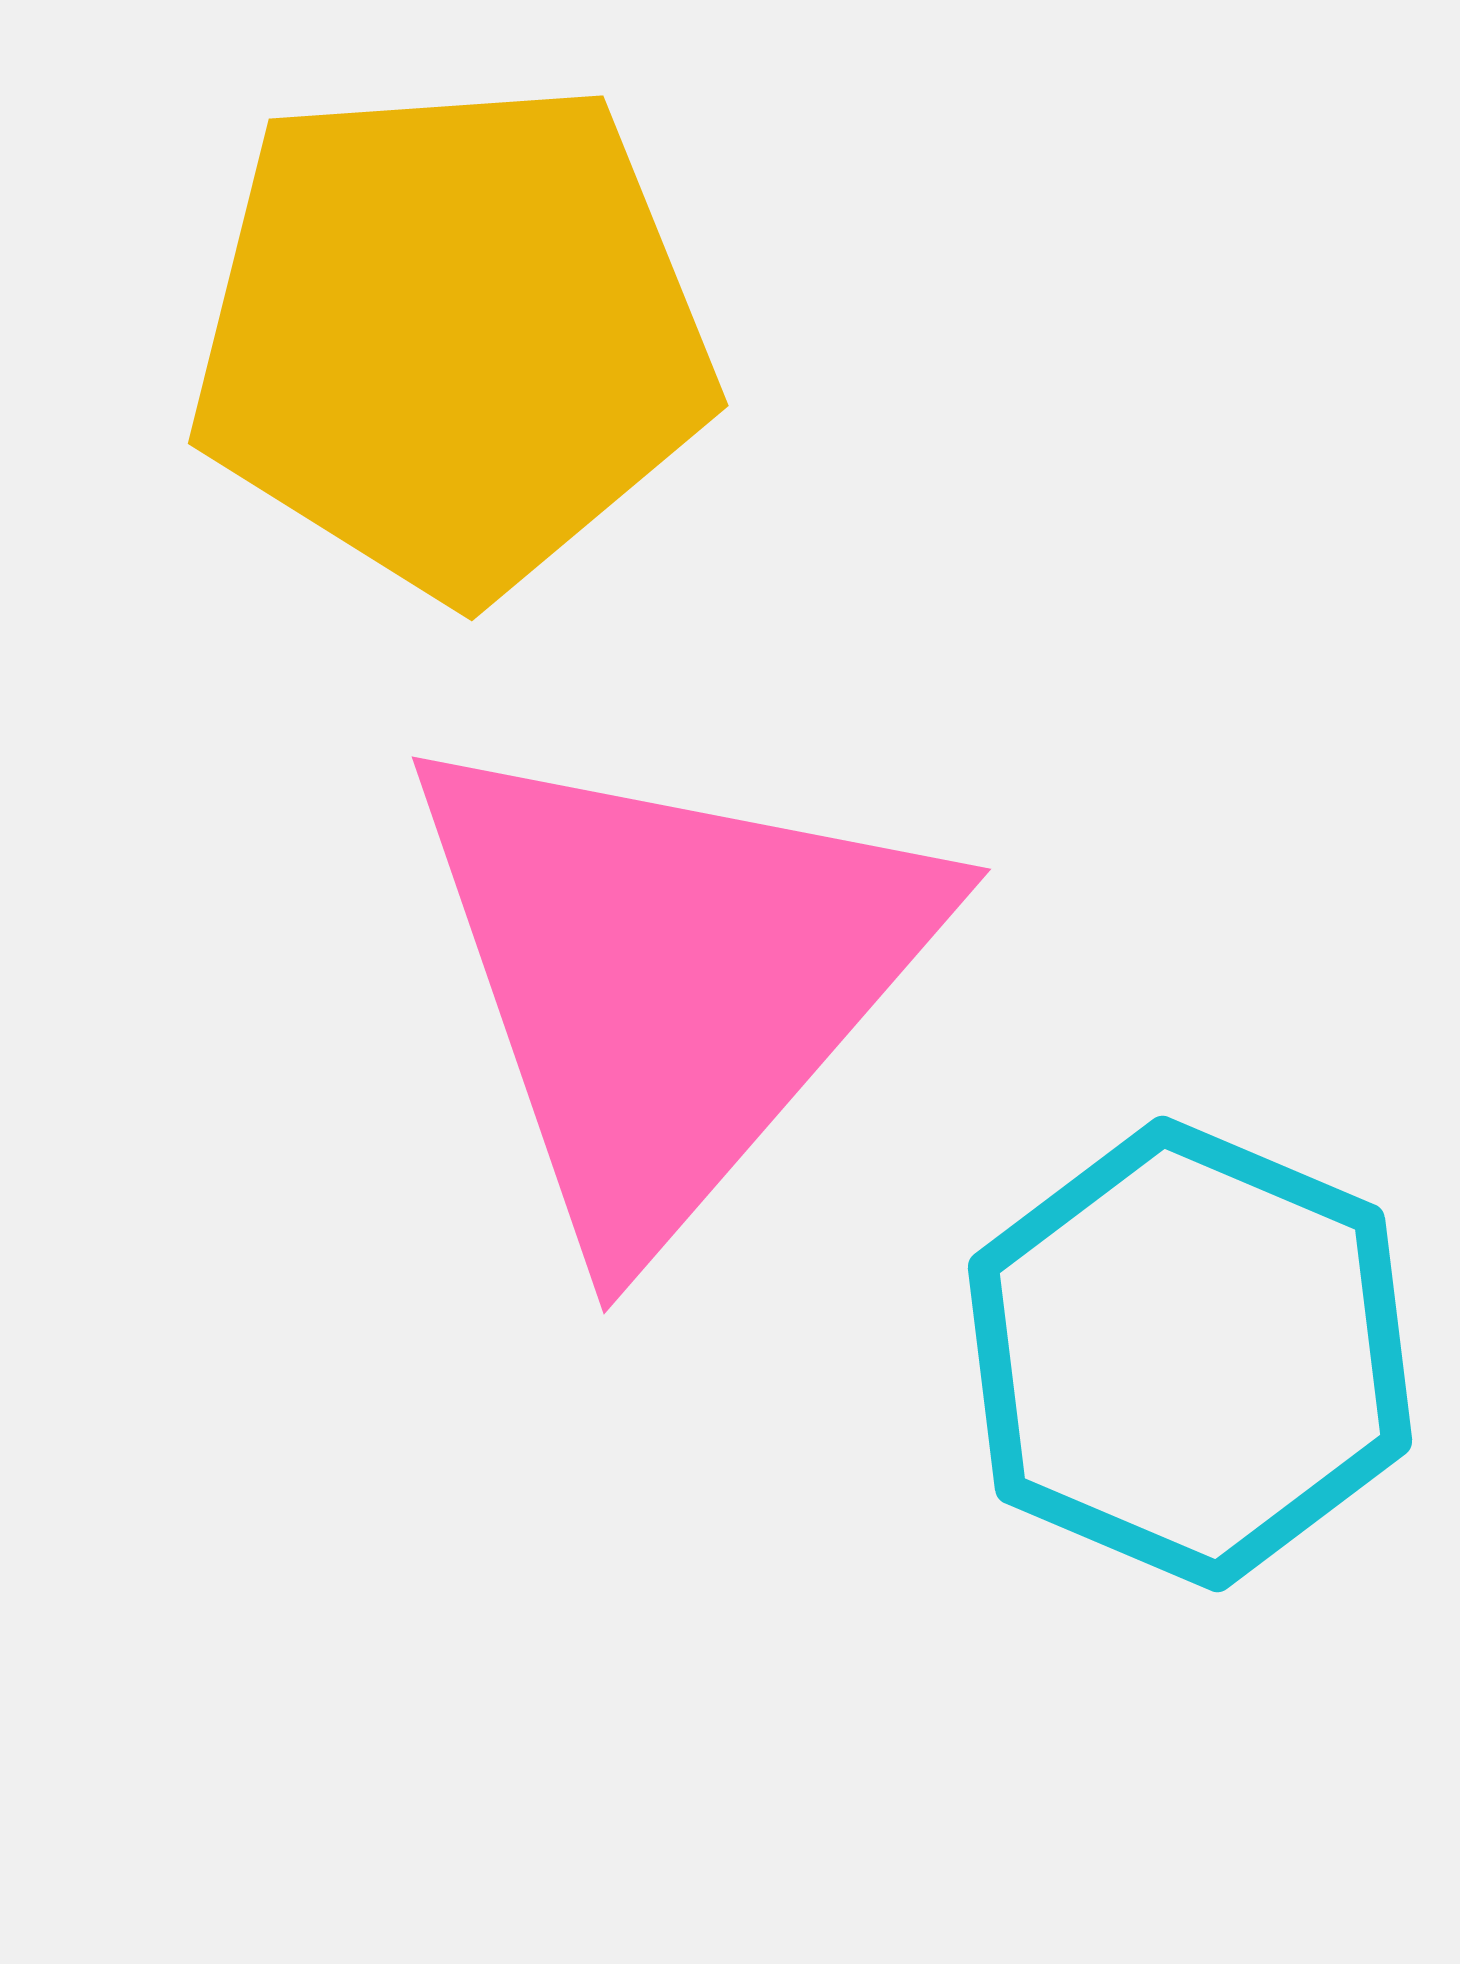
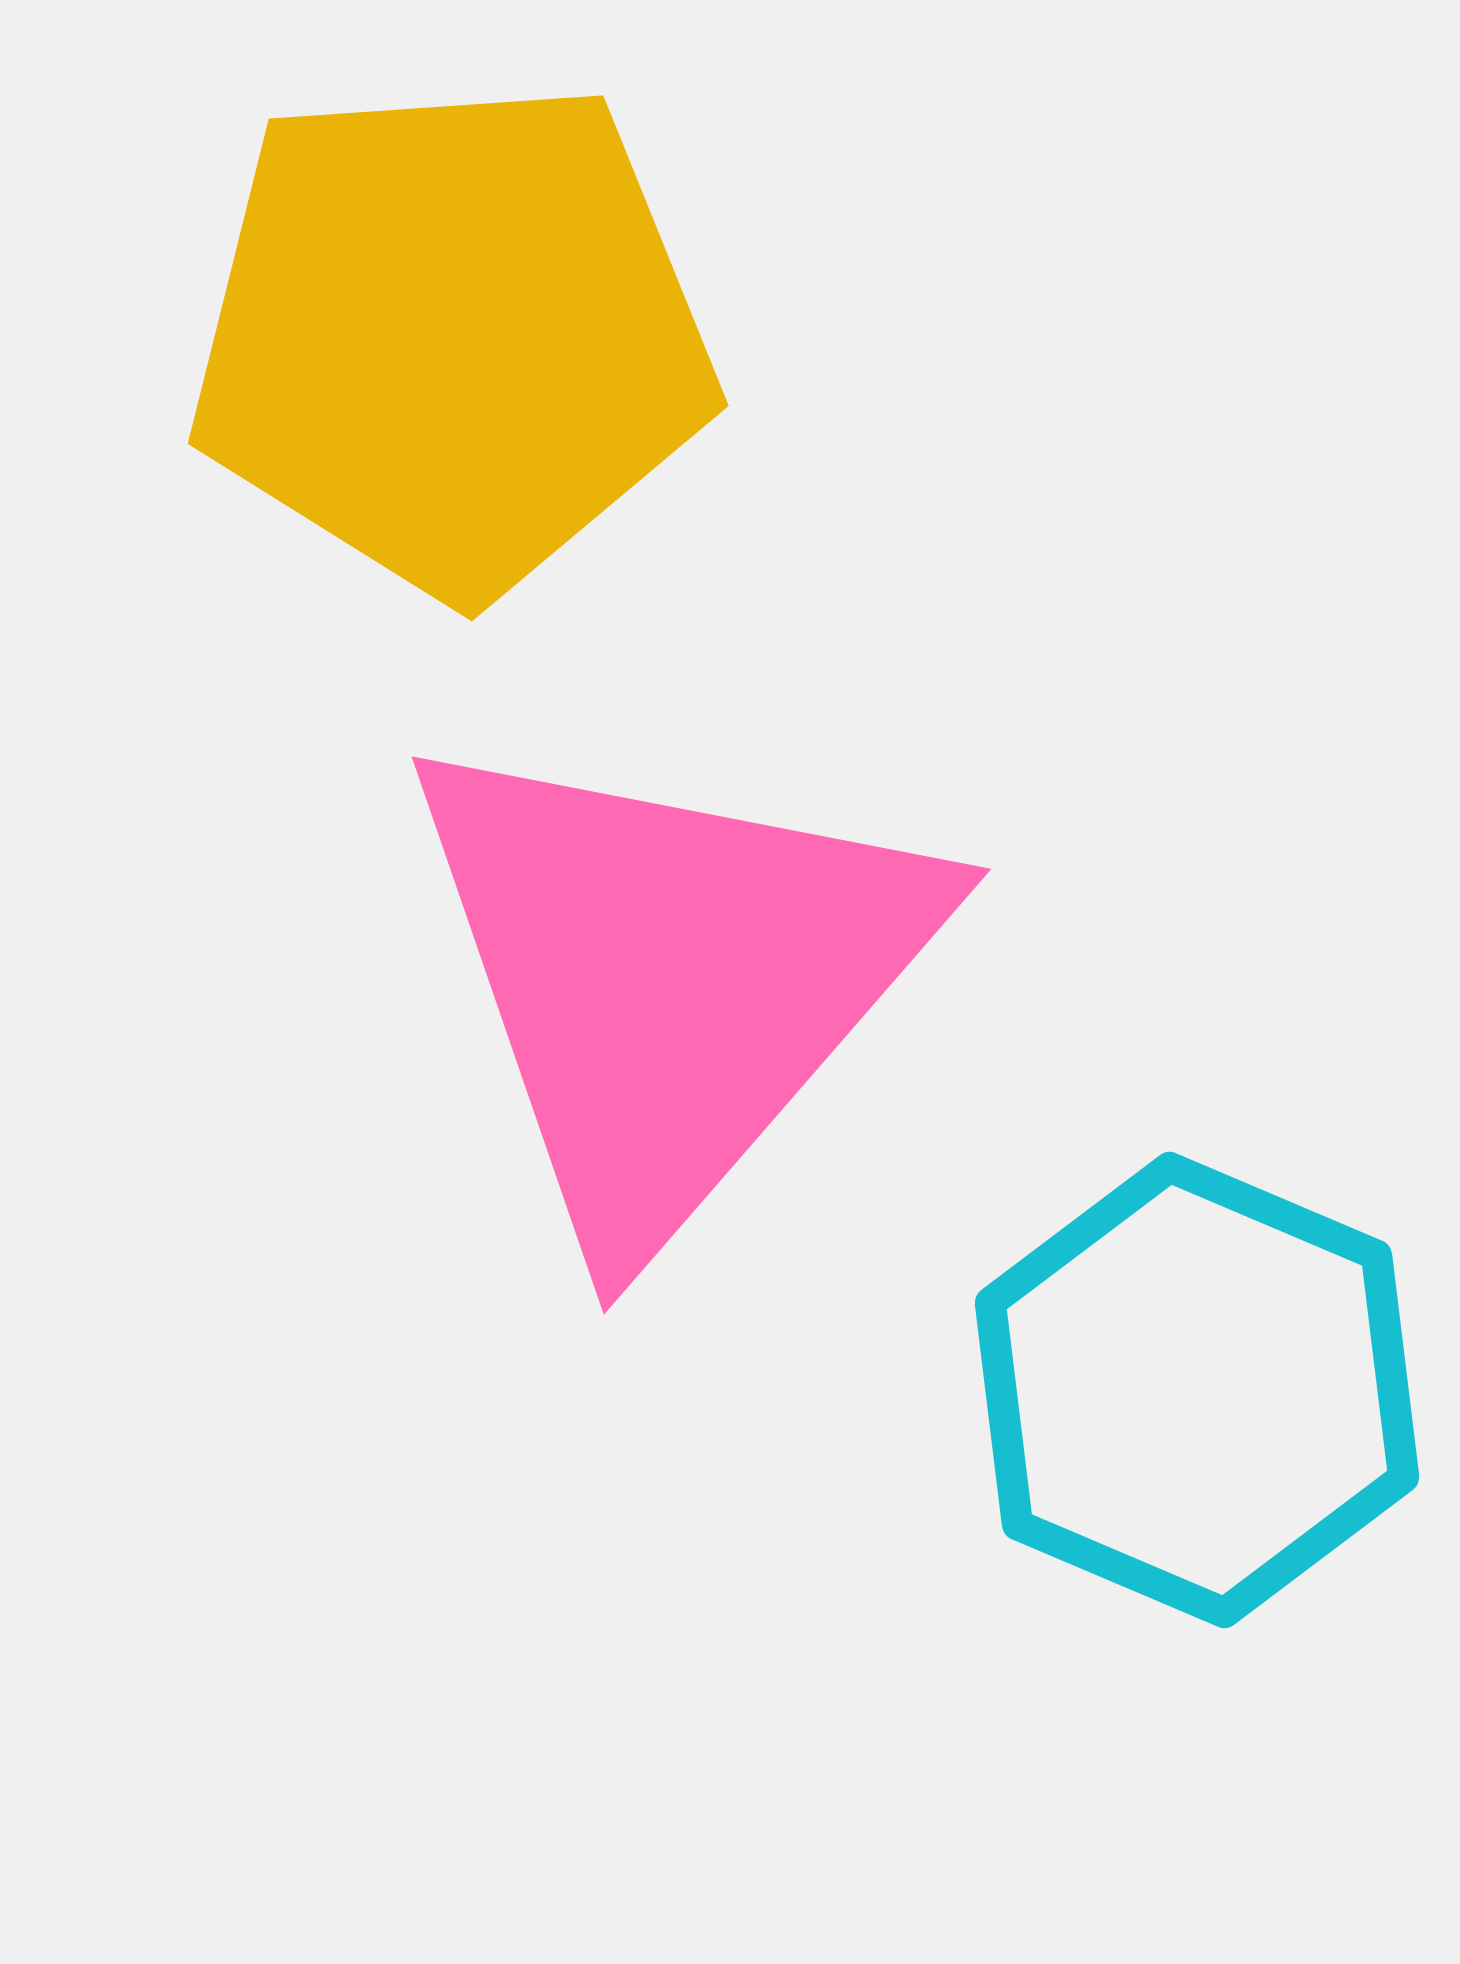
cyan hexagon: moved 7 px right, 36 px down
